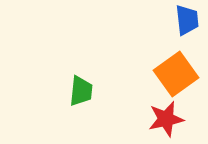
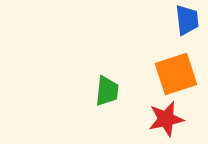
orange square: rotated 18 degrees clockwise
green trapezoid: moved 26 px right
